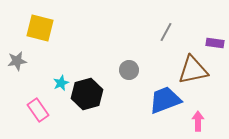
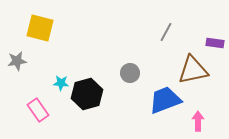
gray circle: moved 1 px right, 3 px down
cyan star: rotated 28 degrees clockwise
